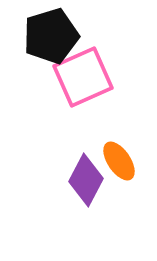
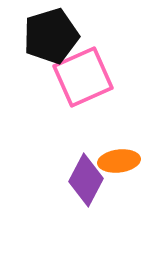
orange ellipse: rotated 63 degrees counterclockwise
